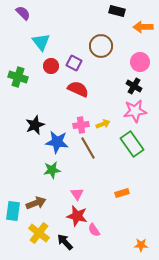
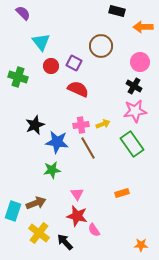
cyan rectangle: rotated 12 degrees clockwise
